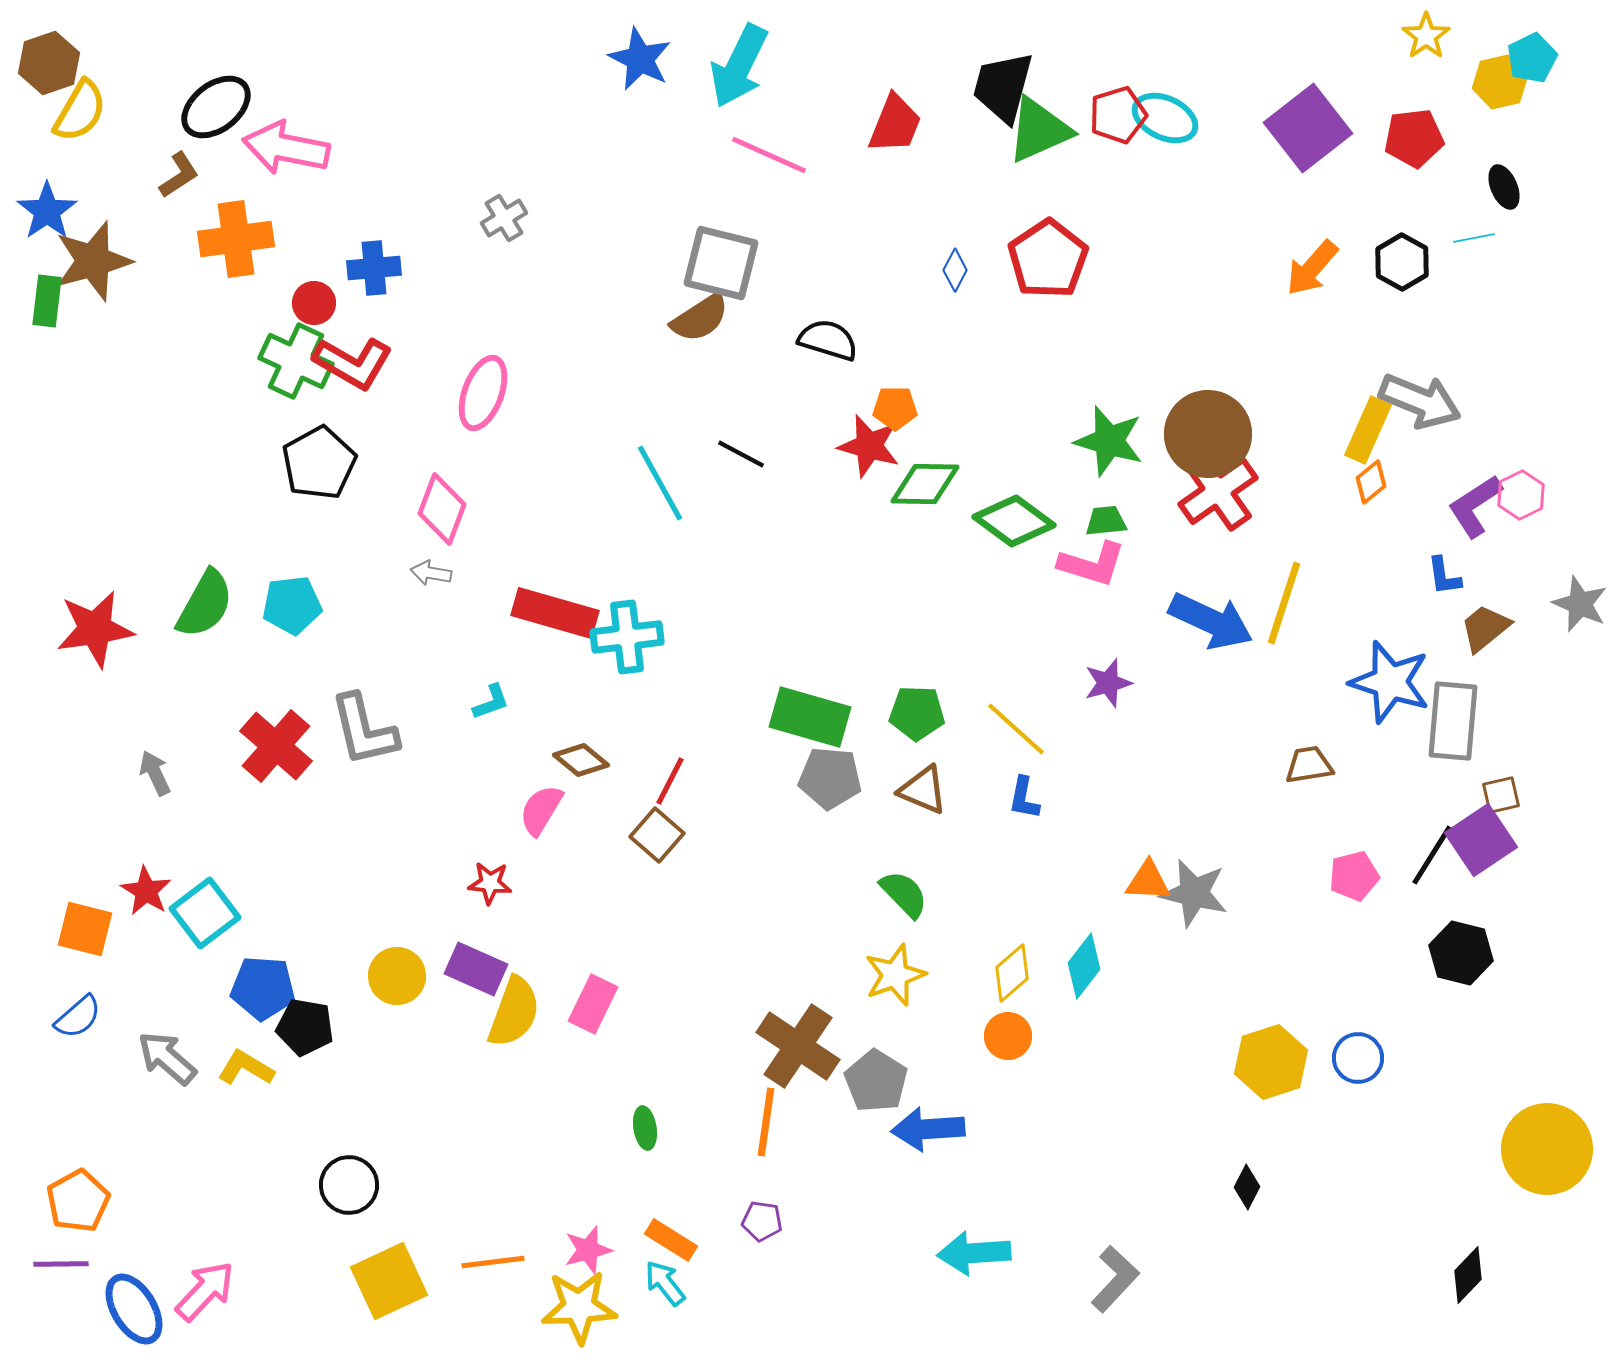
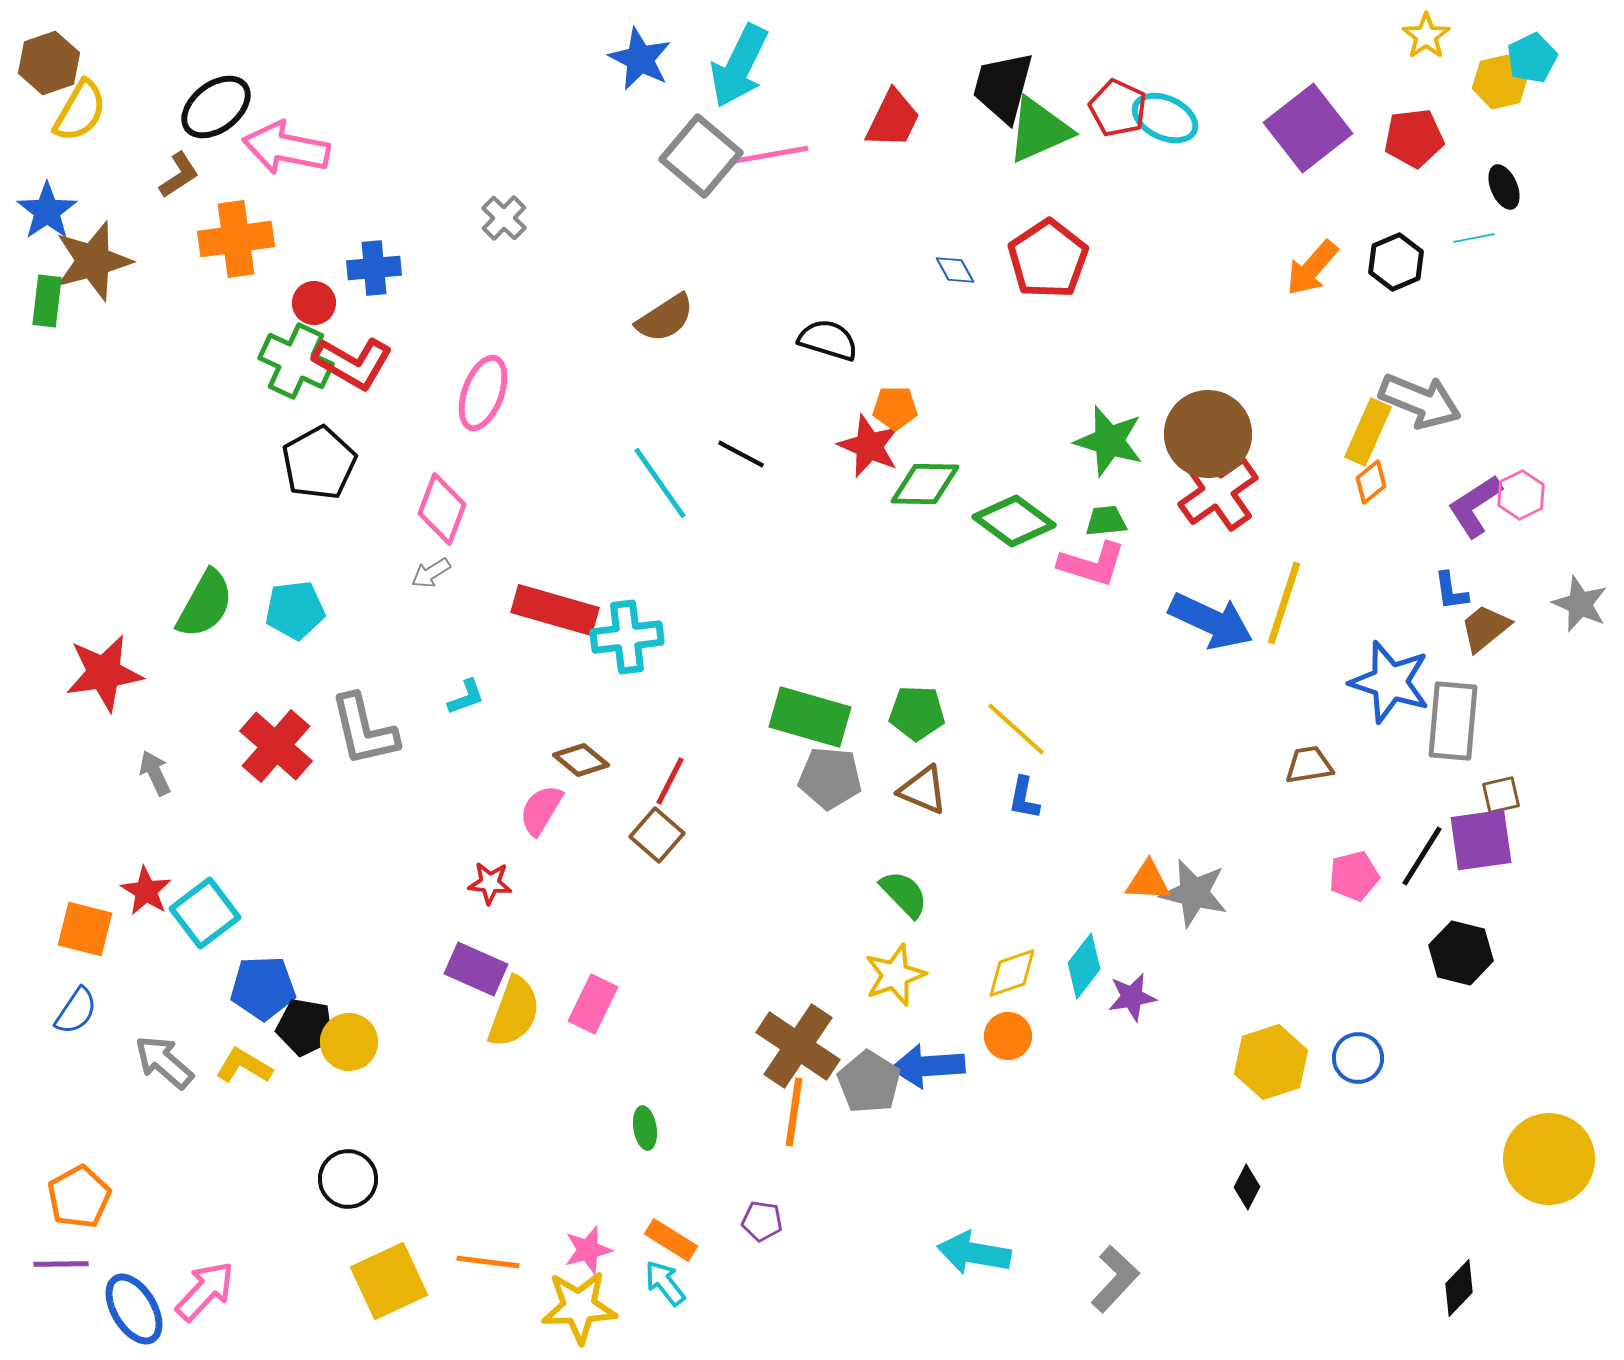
red pentagon at (1118, 115): moved 7 px up; rotated 30 degrees counterclockwise
red trapezoid at (895, 124): moved 2 px left, 5 px up; rotated 4 degrees clockwise
pink line at (769, 155): rotated 34 degrees counterclockwise
gray cross at (504, 218): rotated 15 degrees counterclockwise
black hexagon at (1402, 262): moved 6 px left; rotated 8 degrees clockwise
gray square at (721, 263): moved 20 px left, 107 px up; rotated 26 degrees clockwise
blue diamond at (955, 270): rotated 57 degrees counterclockwise
brown semicircle at (700, 318): moved 35 px left
yellow rectangle at (1368, 430): moved 2 px down
red star at (869, 446): rotated 8 degrees clockwise
cyan line at (660, 483): rotated 6 degrees counterclockwise
gray arrow at (431, 573): rotated 42 degrees counterclockwise
blue L-shape at (1444, 576): moved 7 px right, 15 px down
cyan pentagon at (292, 605): moved 3 px right, 5 px down
red rectangle at (555, 613): moved 3 px up
red star at (95, 629): moved 9 px right, 44 px down
purple star at (1108, 683): moved 24 px right, 314 px down; rotated 6 degrees clockwise
cyan L-shape at (491, 702): moved 25 px left, 5 px up
purple square at (1481, 840): rotated 26 degrees clockwise
black line at (1432, 855): moved 10 px left, 1 px down
yellow diamond at (1012, 973): rotated 22 degrees clockwise
yellow circle at (397, 976): moved 48 px left, 66 px down
blue pentagon at (263, 988): rotated 6 degrees counterclockwise
blue semicircle at (78, 1017): moved 2 px left, 6 px up; rotated 15 degrees counterclockwise
gray arrow at (167, 1058): moved 3 px left, 4 px down
yellow L-shape at (246, 1068): moved 2 px left, 2 px up
gray pentagon at (876, 1081): moved 7 px left, 1 px down
orange line at (766, 1122): moved 28 px right, 10 px up
blue arrow at (928, 1129): moved 63 px up
yellow circle at (1547, 1149): moved 2 px right, 10 px down
black circle at (349, 1185): moved 1 px left, 6 px up
orange pentagon at (78, 1201): moved 1 px right, 4 px up
cyan arrow at (974, 1253): rotated 14 degrees clockwise
orange line at (493, 1262): moved 5 px left; rotated 14 degrees clockwise
black diamond at (1468, 1275): moved 9 px left, 13 px down
